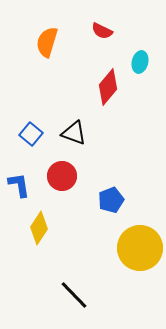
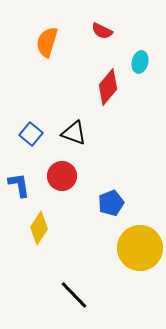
blue pentagon: moved 3 px down
